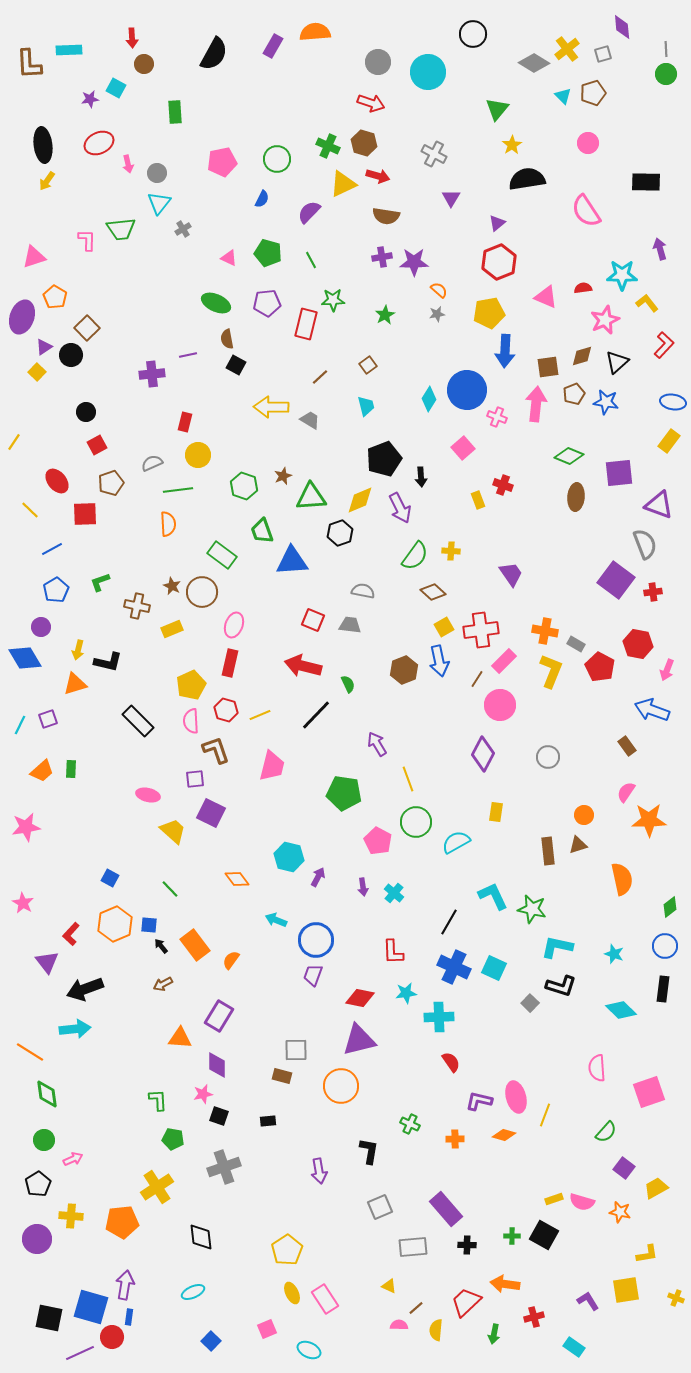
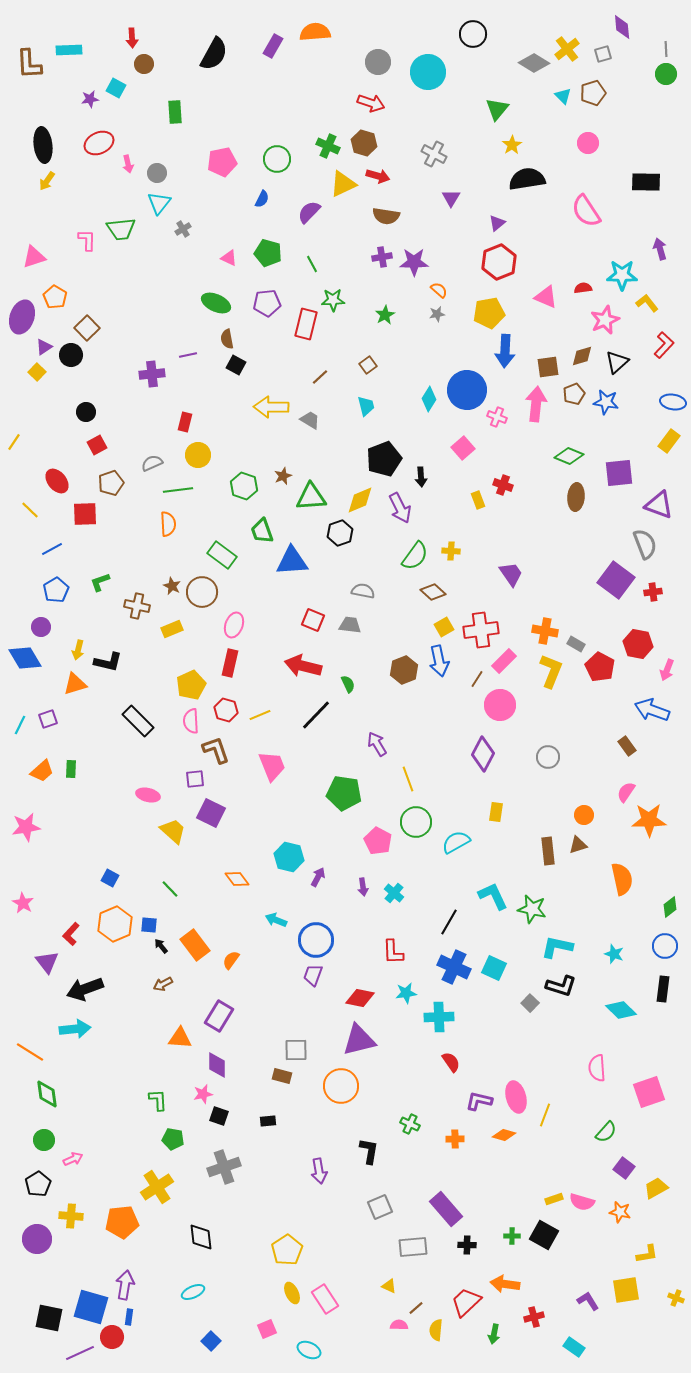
green line at (311, 260): moved 1 px right, 4 px down
pink trapezoid at (272, 766): rotated 36 degrees counterclockwise
